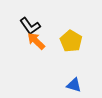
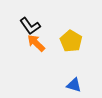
orange arrow: moved 2 px down
